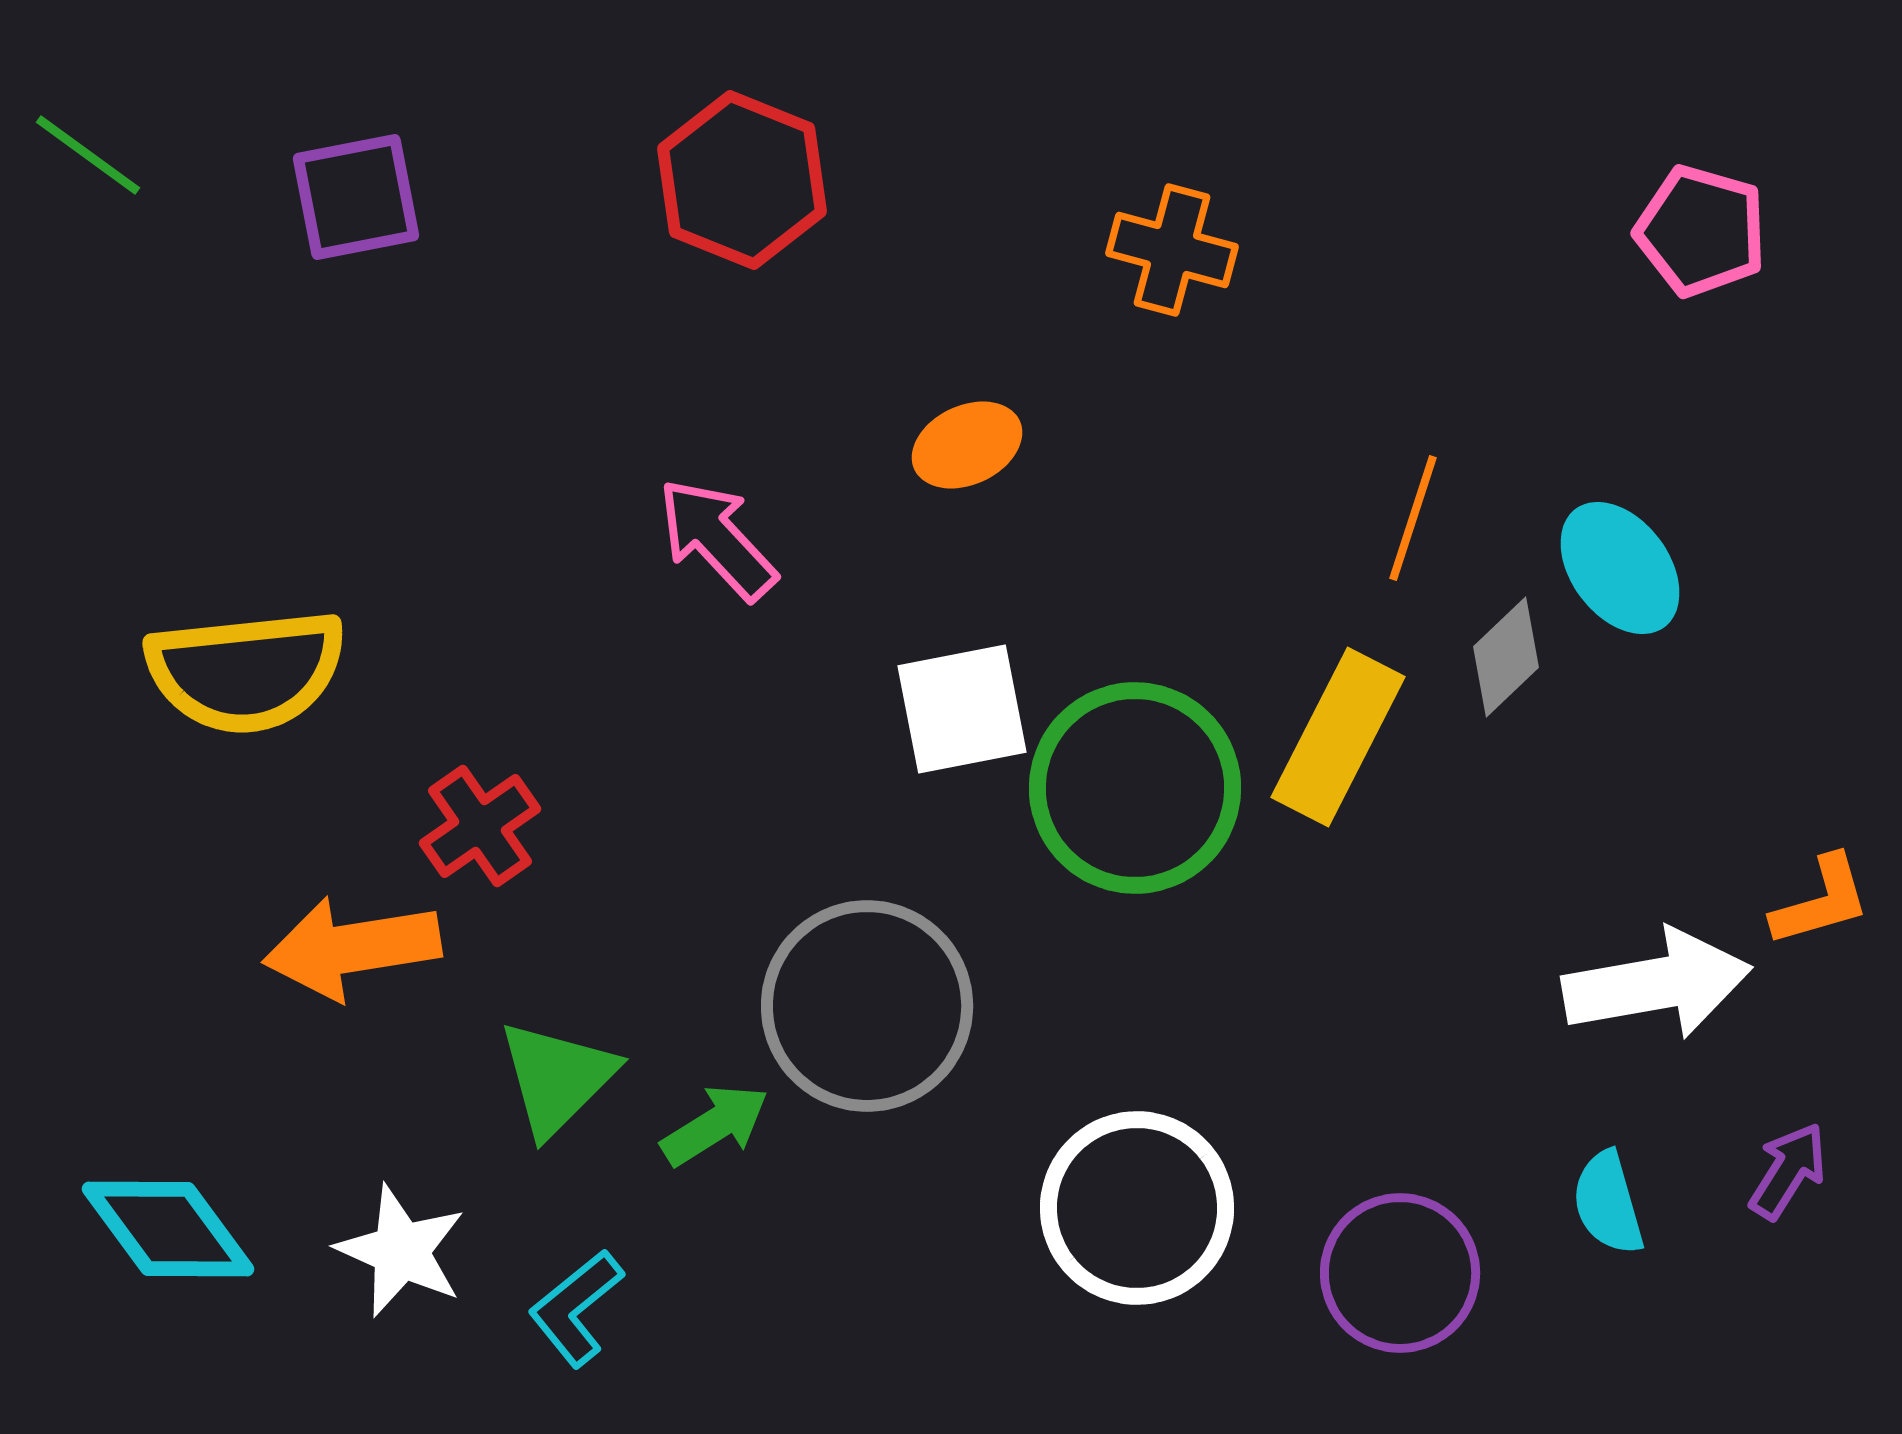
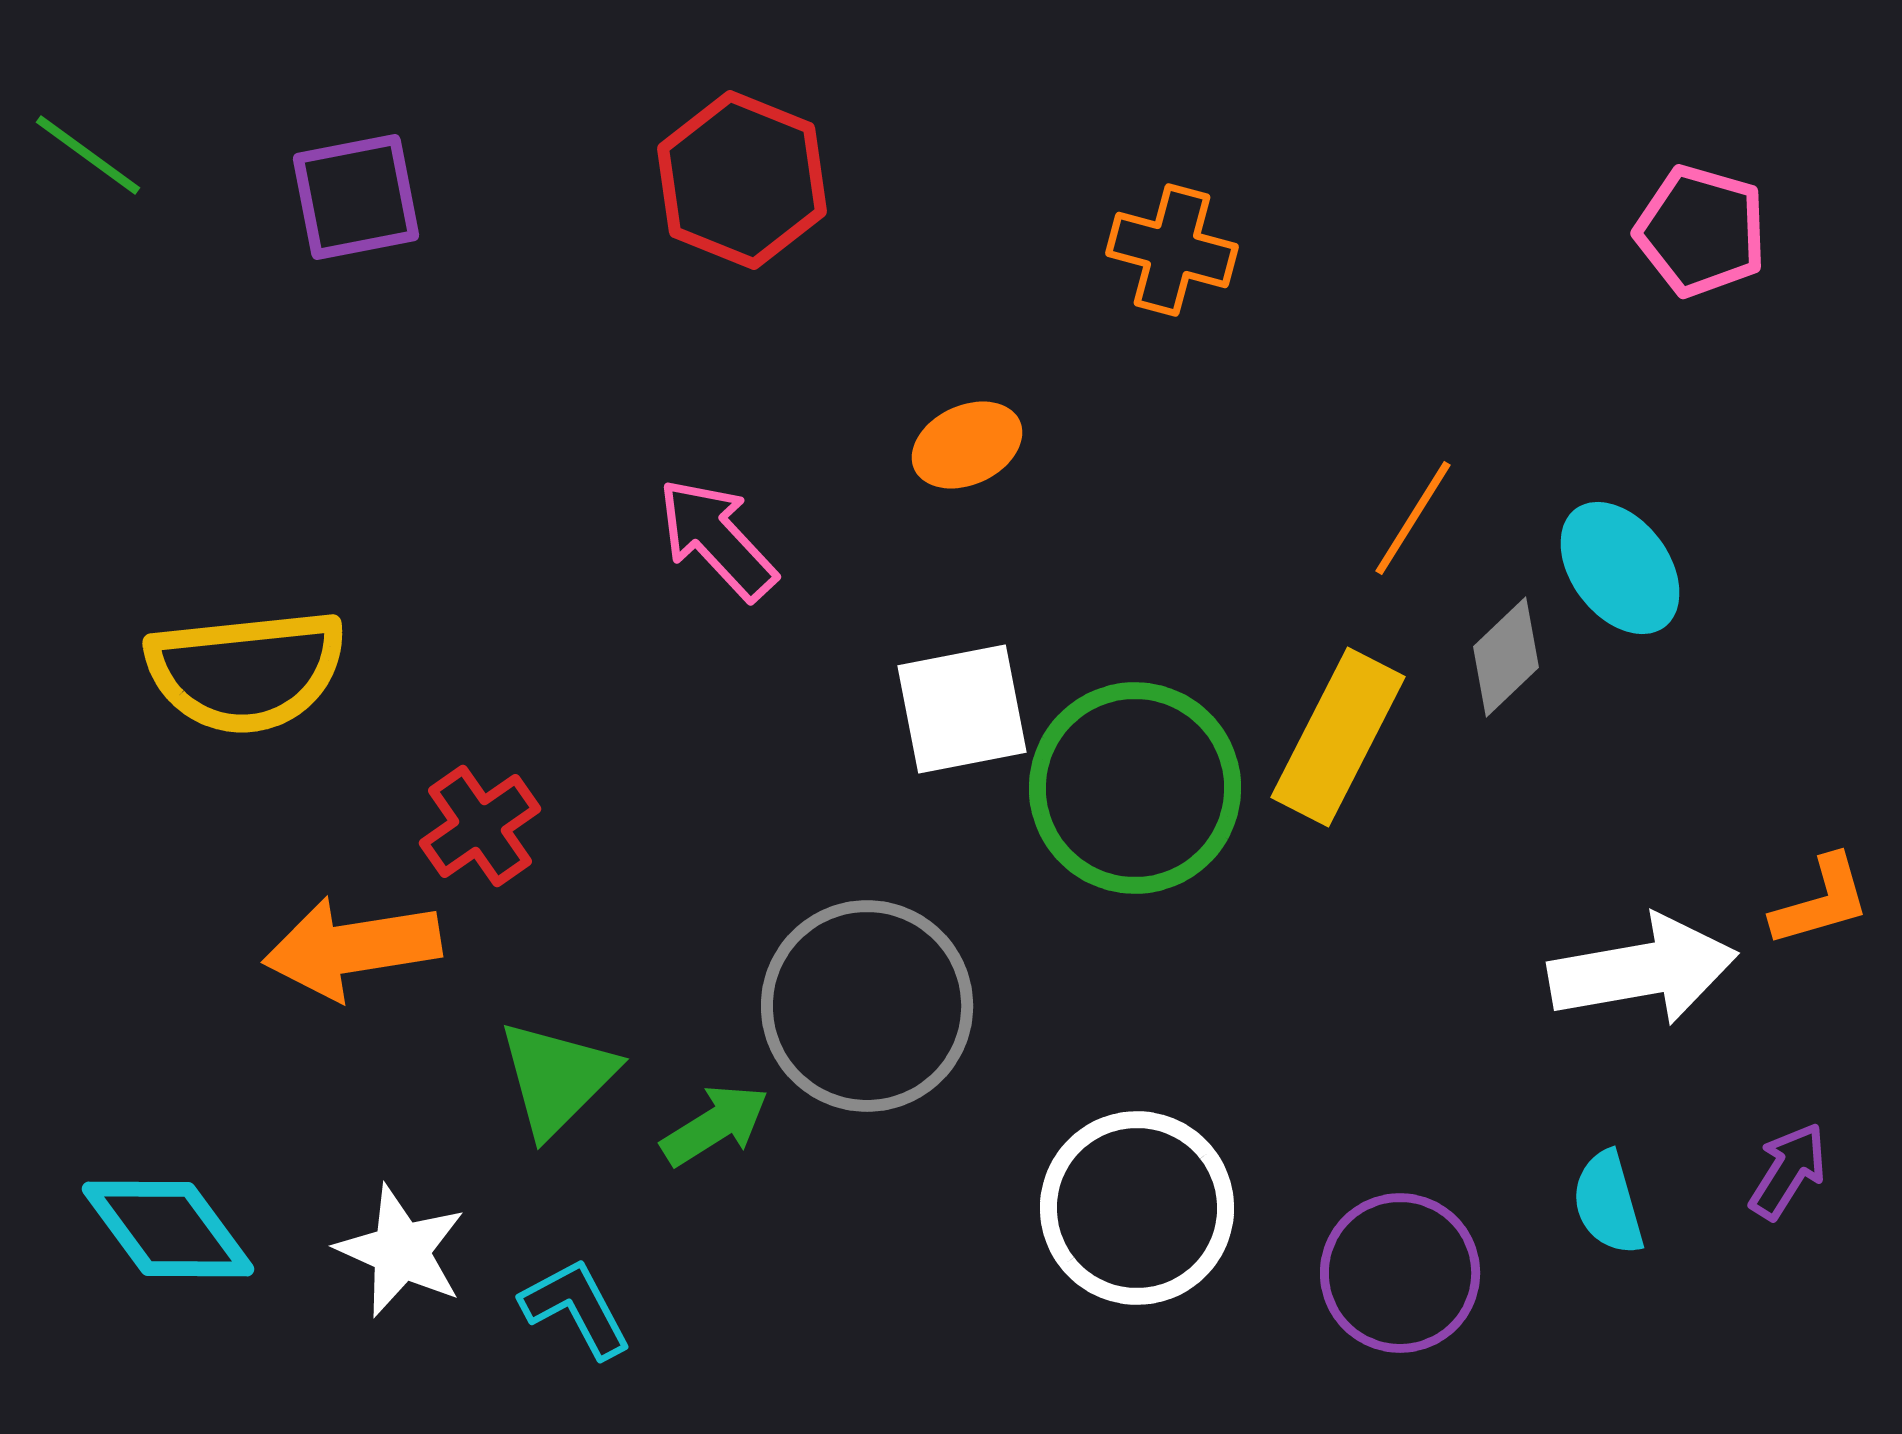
orange line: rotated 14 degrees clockwise
white arrow: moved 14 px left, 14 px up
cyan L-shape: rotated 101 degrees clockwise
